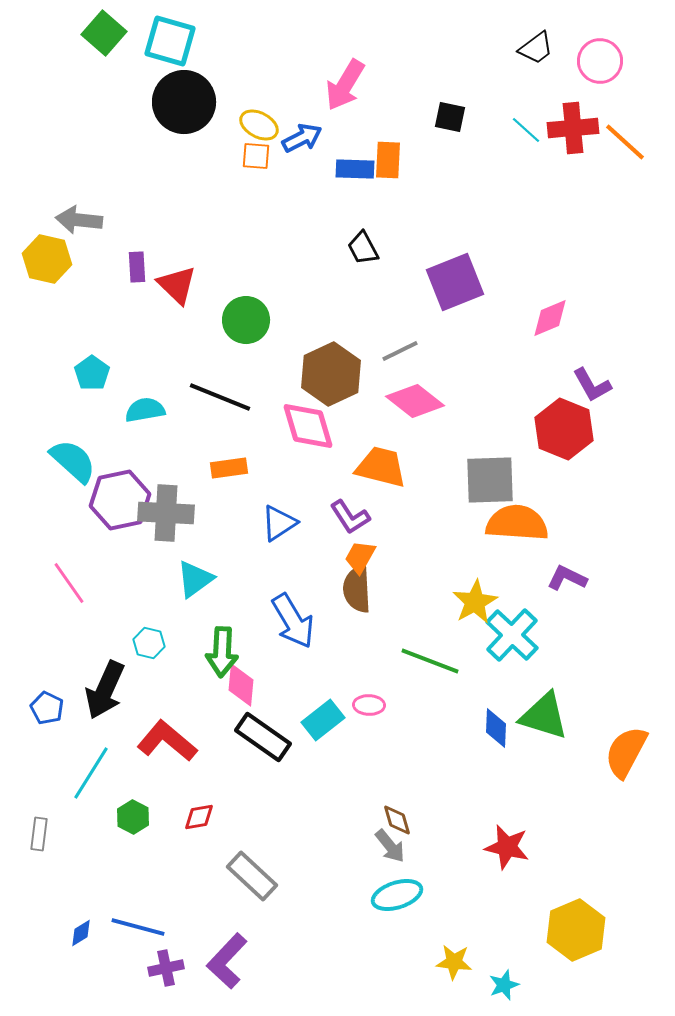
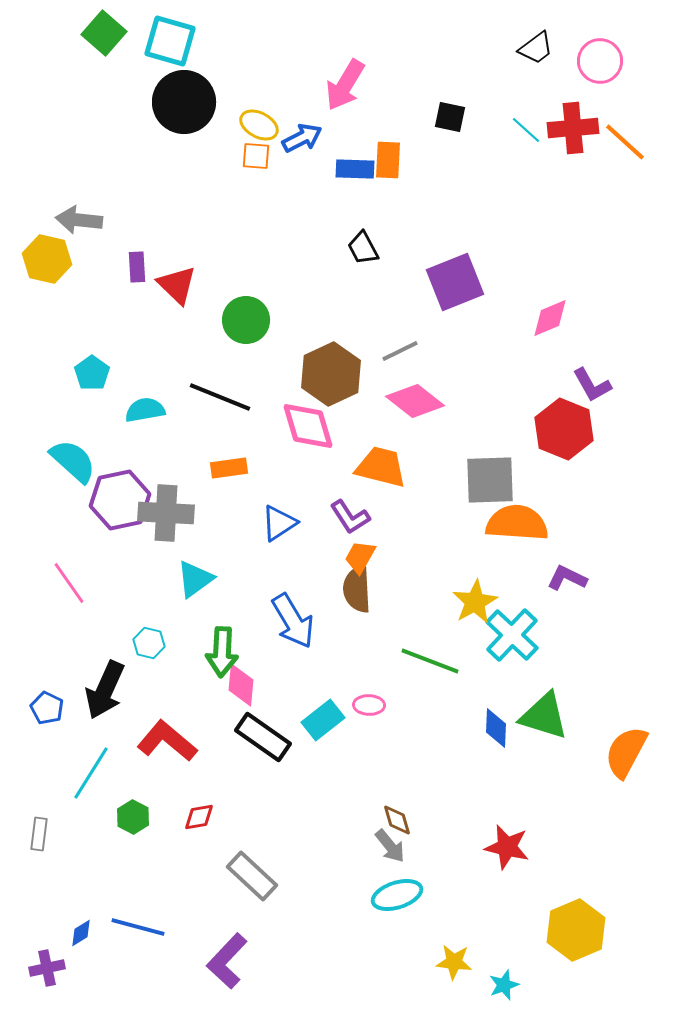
purple cross at (166, 968): moved 119 px left
